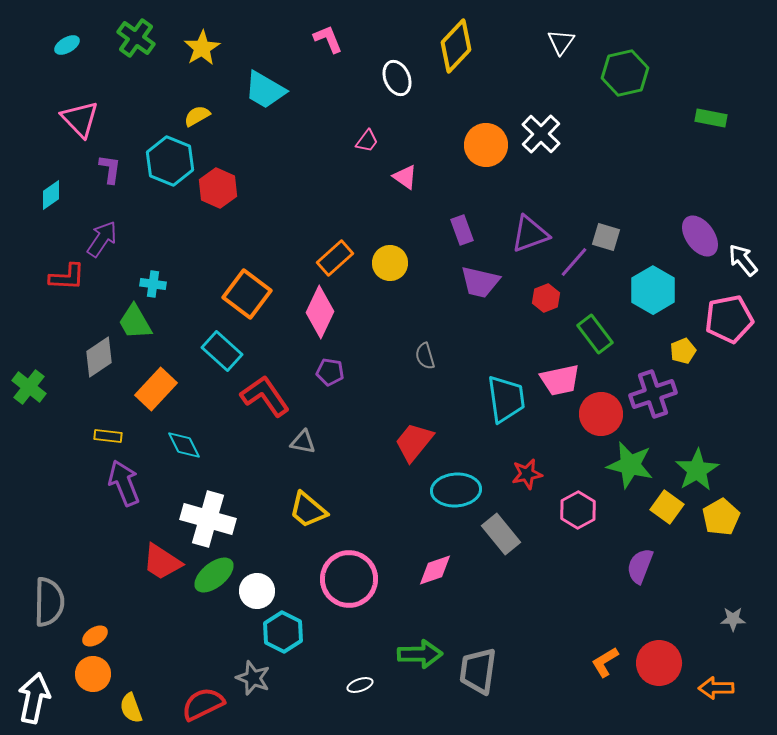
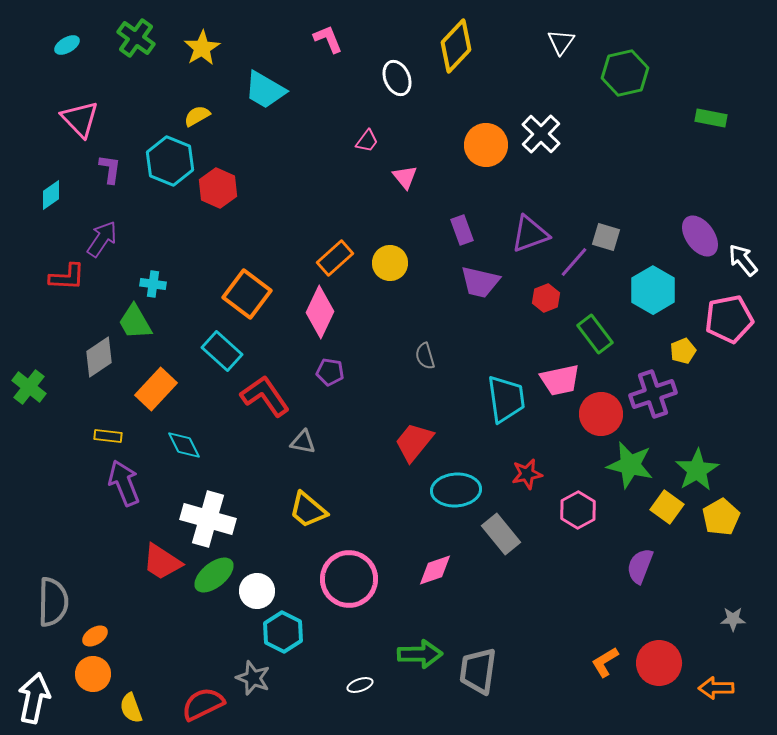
pink triangle at (405, 177): rotated 16 degrees clockwise
gray semicircle at (49, 602): moved 4 px right
